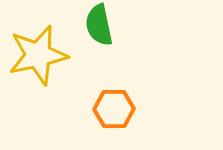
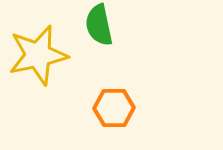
orange hexagon: moved 1 px up
